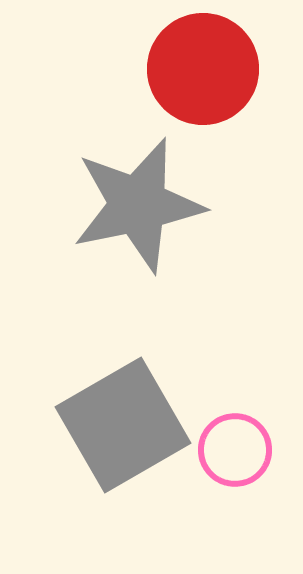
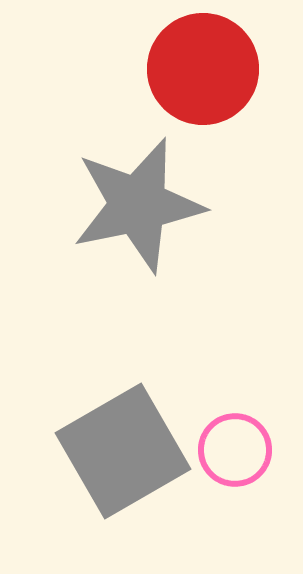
gray square: moved 26 px down
